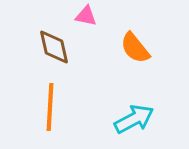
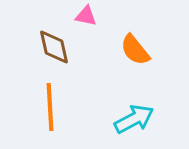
orange semicircle: moved 2 px down
orange line: rotated 6 degrees counterclockwise
